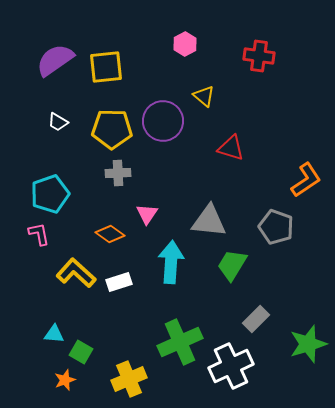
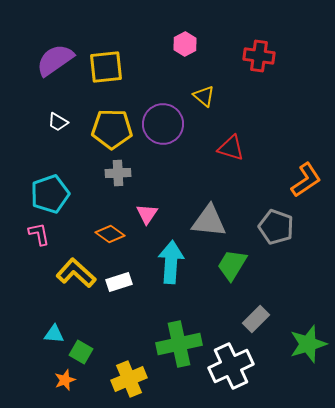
purple circle: moved 3 px down
green cross: moved 1 px left, 2 px down; rotated 12 degrees clockwise
